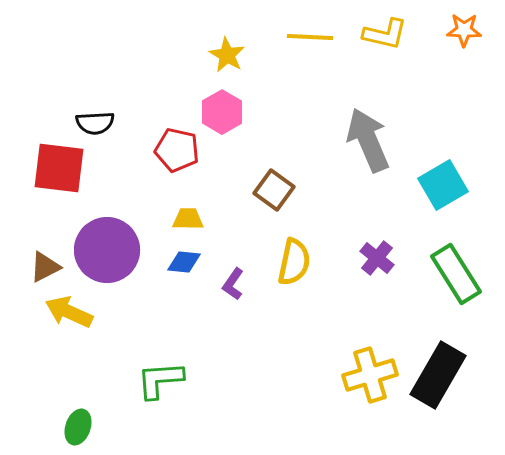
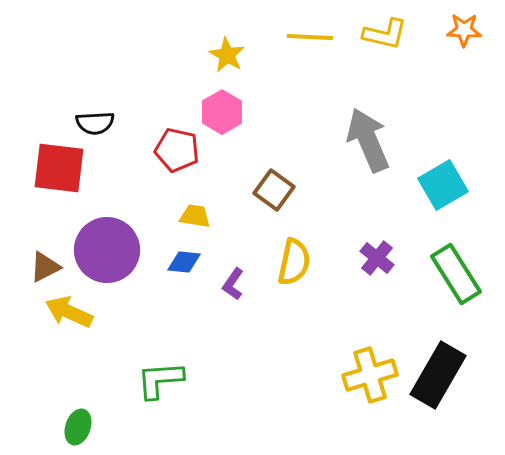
yellow trapezoid: moved 7 px right, 3 px up; rotated 8 degrees clockwise
